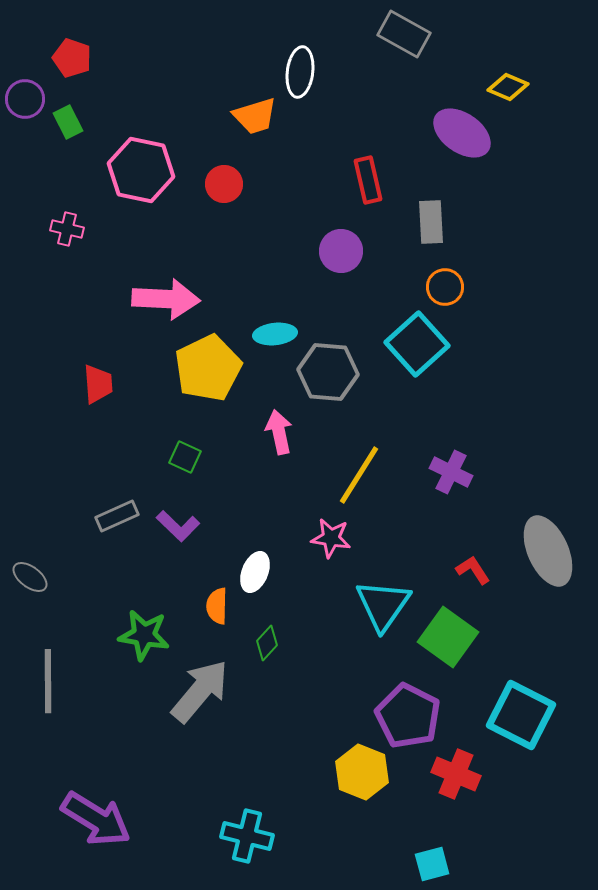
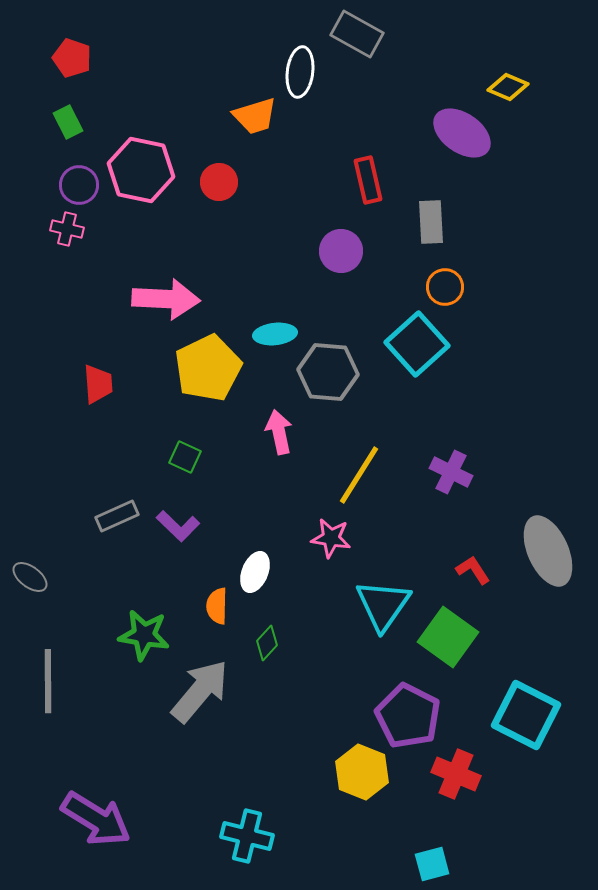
gray rectangle at (404, 34): moved 47 px left
purple circle at (25, 99): moved 54 px right, 86 px down
red circle at (224, 184): moved 5 px left, 2 px up
cyan square at (521, 715): moved 5 px right
